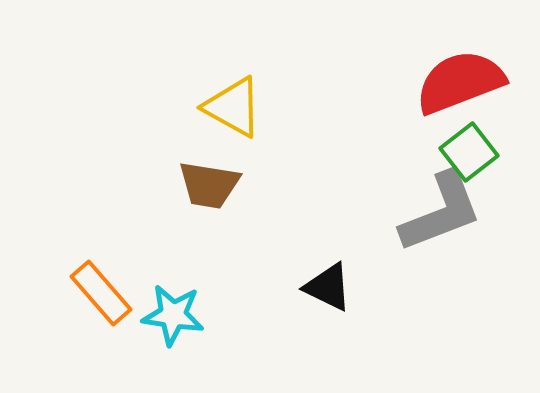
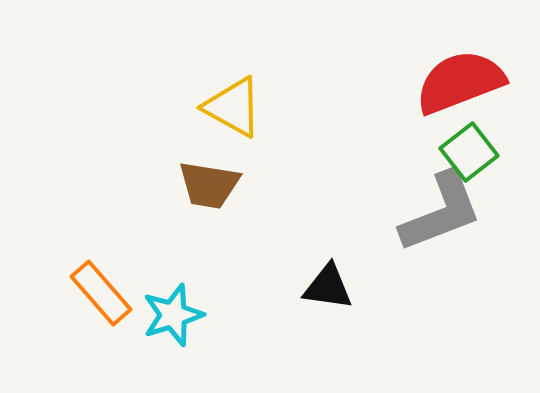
black triangle: rotated 18 degrees counterclockwise
cyan star: rotated 26 degrees counterclockwise
